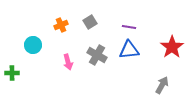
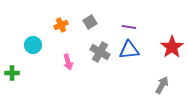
gray cross: moved 3 px right, 3 px up
